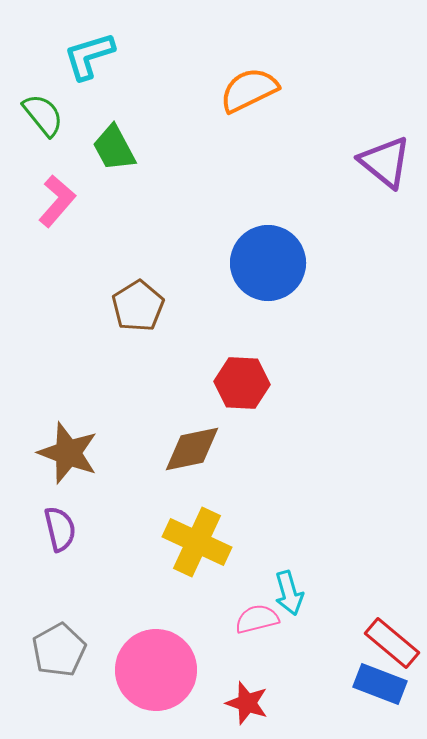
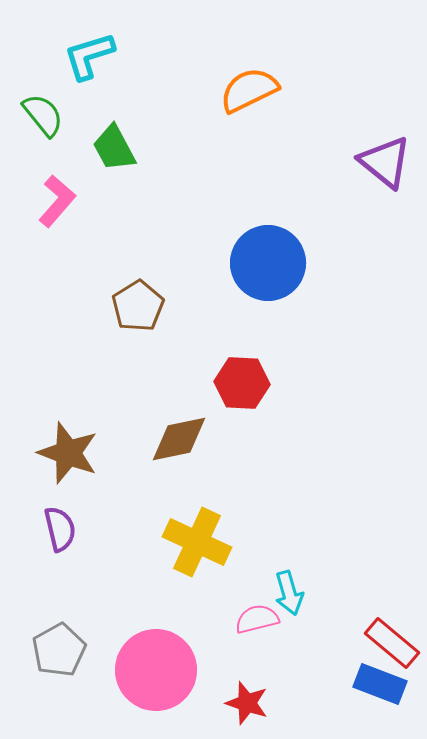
brown diamond: moved 13 px left, 10 px up
